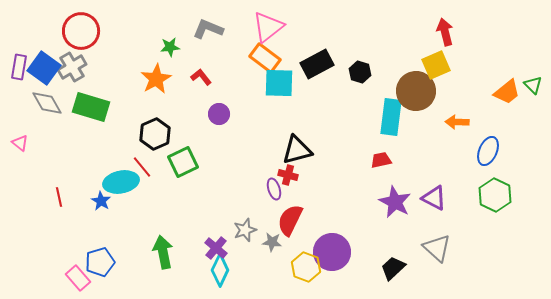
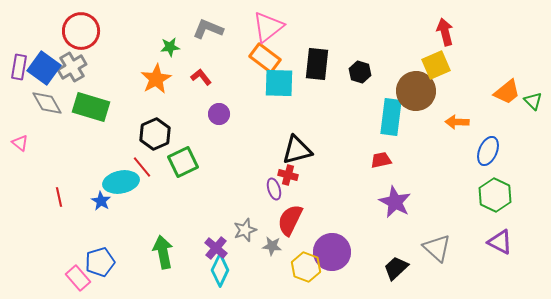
black rectangle at (317, 64): rotated 56 degrees counterclockwise
green triangle at (533, 85): moved 16 px down
purple triangle at (434, 198): moved 66 px right, 44 px down
gray star at (272, 242): moved 4 px down
black trapezoid at (393, 268): moved 3 px right
